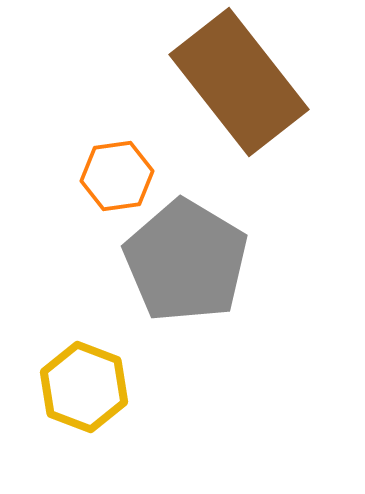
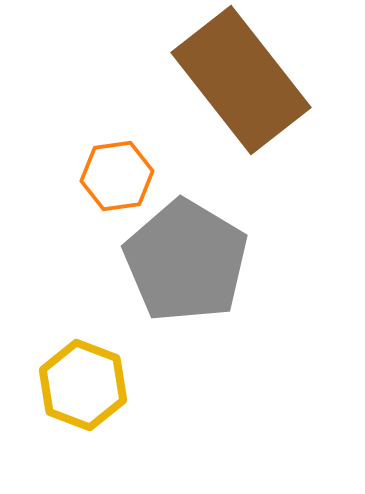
brown rectangle: moved 2 px right, 2 px up
yellow hexagon: moved 1 px left, 2 px up
